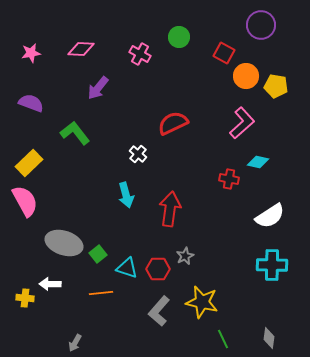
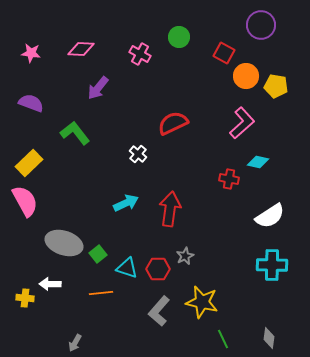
pink star: rotated 18 degrees clockwise
cyan arrow: moved 8 px down; rotated 100 degrees counterclockwise
